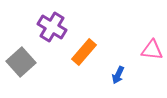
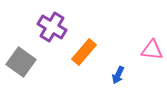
gray square: rotated 12 degrees counterclockwise
